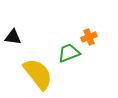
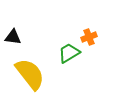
green trapezoid: rotated 10 degrees counterclockwise
yellow semicircle: moved 8 px left
